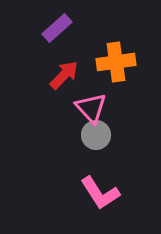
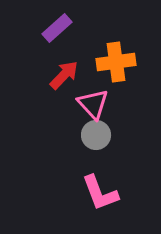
pink triangle: moved 2 px right, 4 px up
pink L-shape: rotated 12 degrees clockwise
